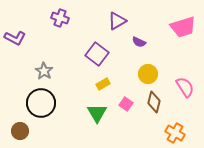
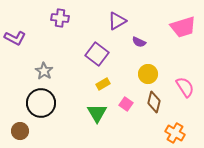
purple cross: rotated 12 degrees counterclockwise
